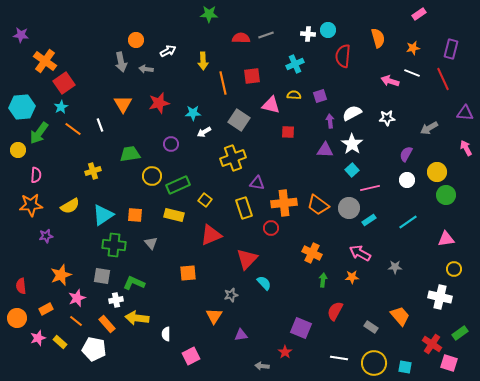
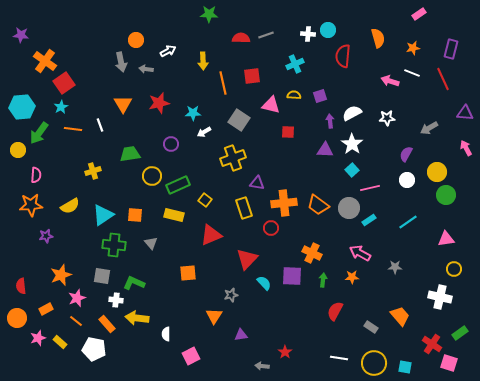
orange line at (73, 129): rotated 30 degrees counterclockwise
white cross at (116, 300): rotated 16 degrees clockwise
purple square at (301, 328): moved 9 px left, 52 px up; rotated 20 degrees counterclockwise
